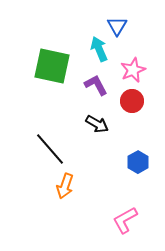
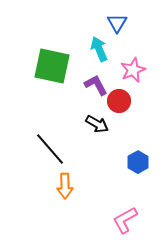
blue triangle: moved 3 px up
red circle: moved 13 px left
orange arrow: rotated 20 degrees counterclockwise
